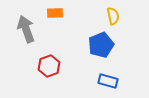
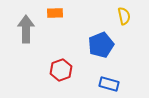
yellow semicircle: moved 11 px right
gray arrow: rotated 20 degrees clockwise
red hexagon: moved 12 px right, 4 px down
blue rectangle: moved 1 px right, 3 px down
